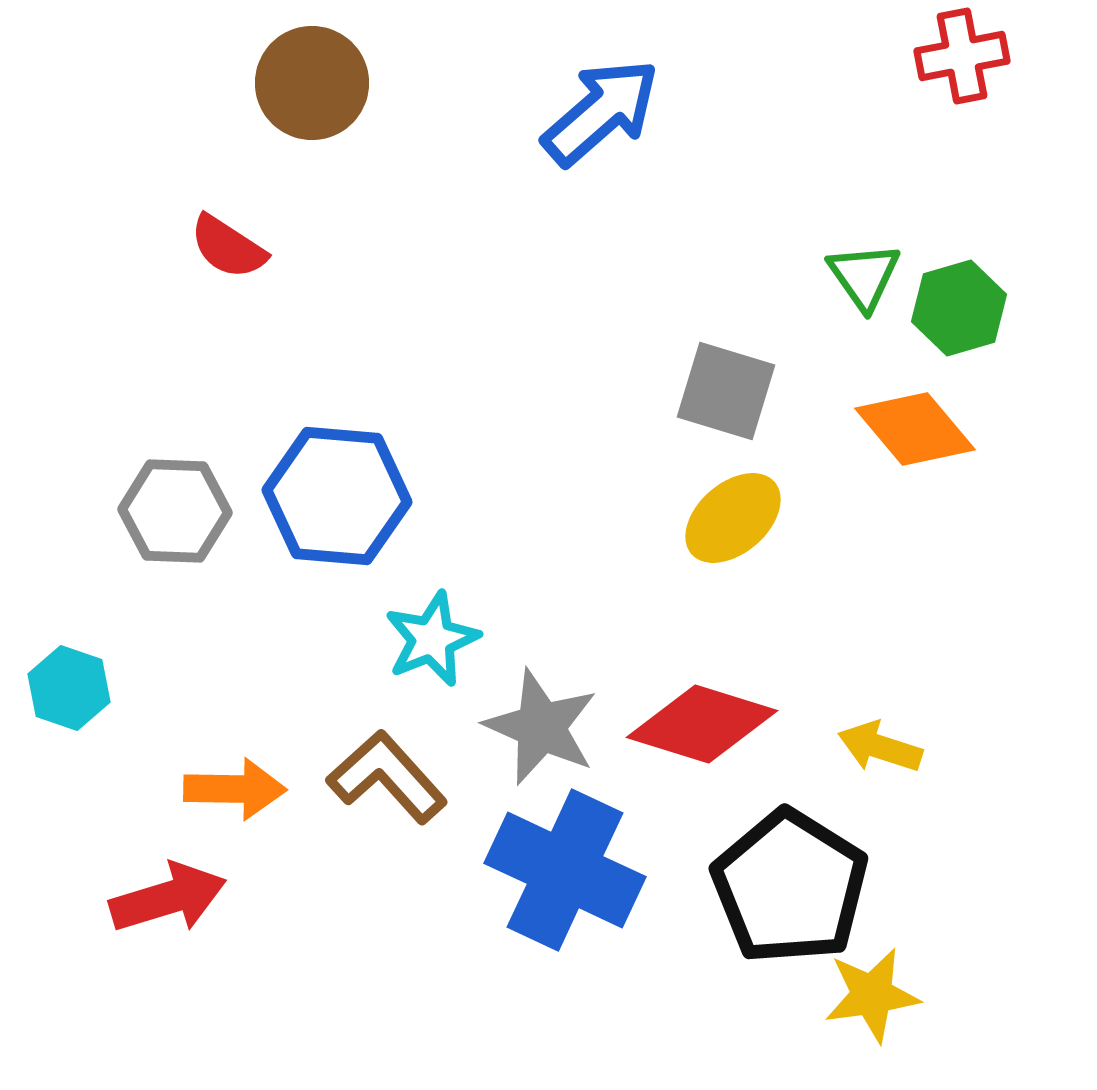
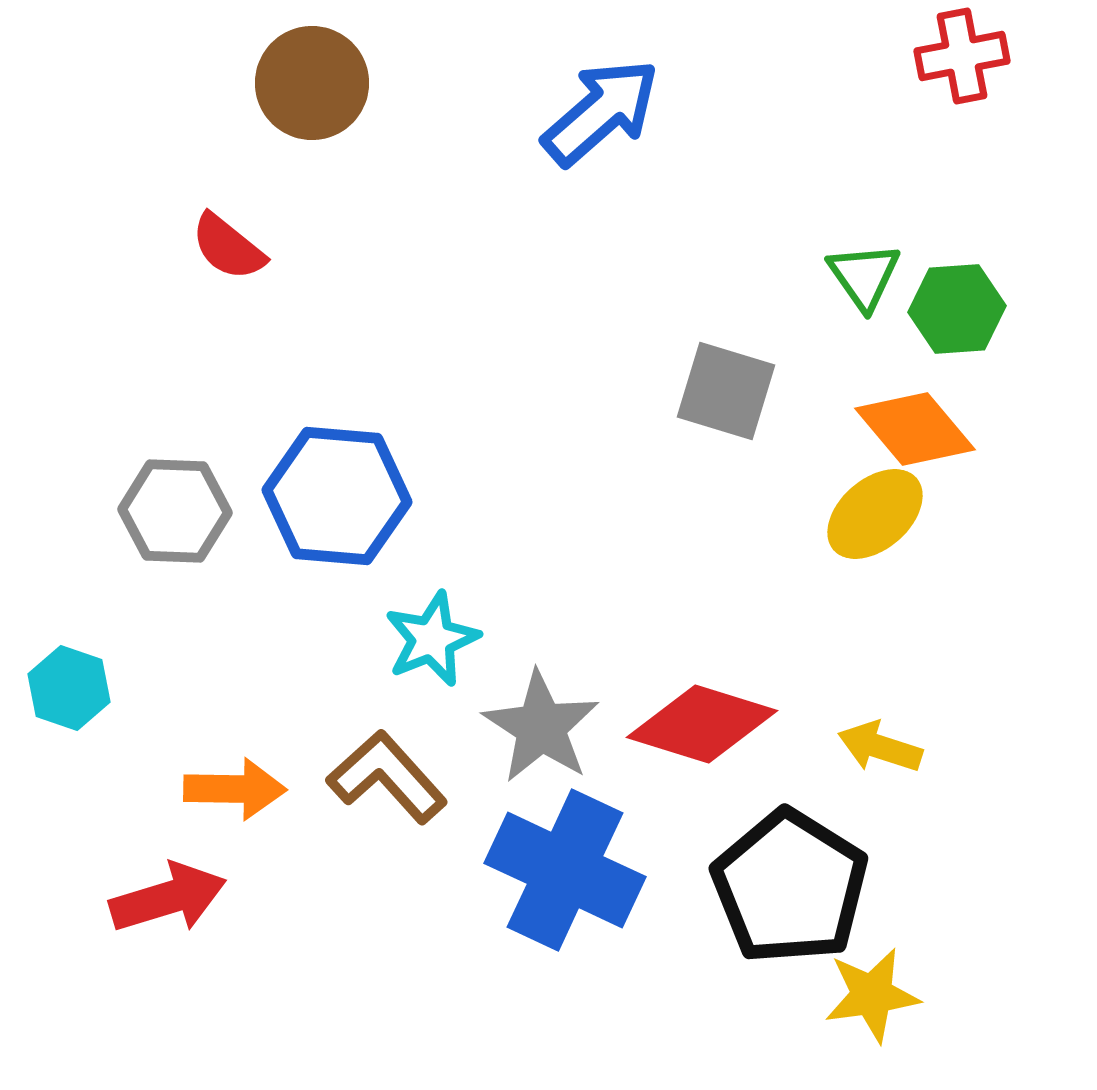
red semicircle: rotated 6 degrees clockwise
green hexagon: moved 2 px left, 1 px down; rotated 12 degrees clockwise
yellow ellipse: moved 142 px right, 4 px up
gray star: rotated 9 degrees clockwise
